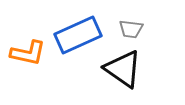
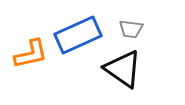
orange L-shape: moved 3 px right, 1 px down; rotated 24 degrees counterclockwise
